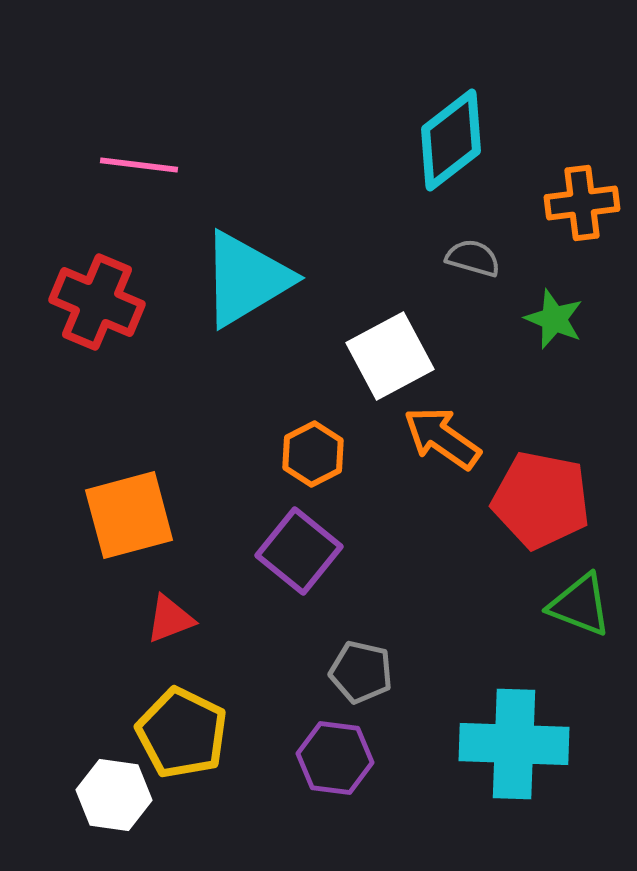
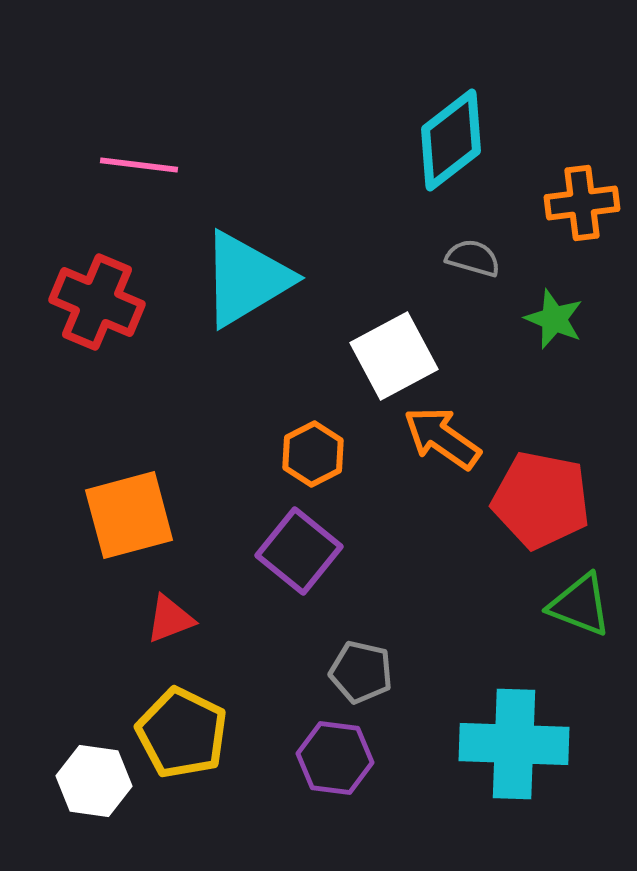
white square: moved 4 px right
white hexagon: moved 20 px left, 14 px up
